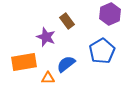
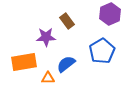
purple star: rotated 24 degrees counterclockwise
